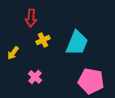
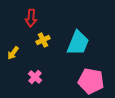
cyan trapezoid: moved 1 px right
